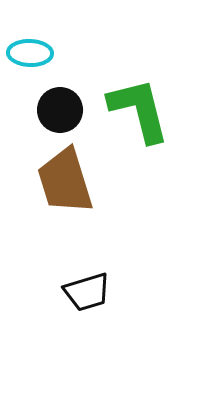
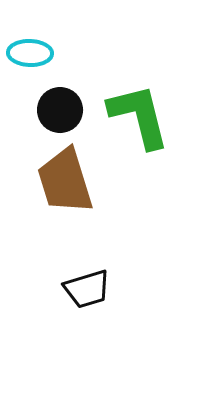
green L-shape: moved 6 px down
black trapezoid: moved 3 px up
